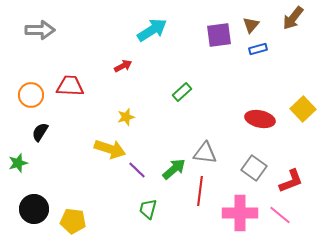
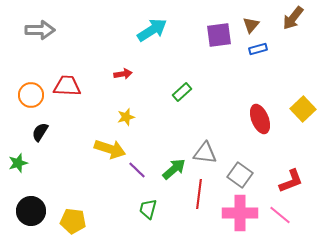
red arrow: moved 8 px down; rotated 18 degrees clockwise
red trapezoid: moved 3 px left
red ellipse: rotated 56 degrees clockwise
gray square: moved 14 px left, 7 px down
red line: moved 1 px left, 3 px down
black circle: moved 3 px left, 2 px down
